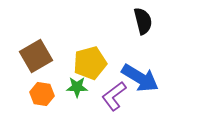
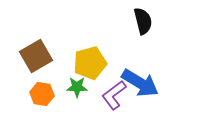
blue arrow: moved 5 px down
purple L-shape: moved 1 px up
